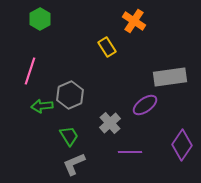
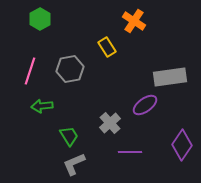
gray hexagon: moved 26 px up; rotated 12 degrees clockwise
